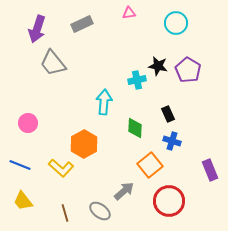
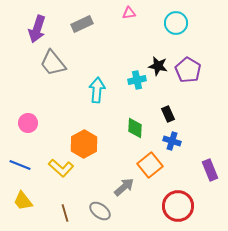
cyan arrow: moved 7 px left, 12 px up
gray arrow: moved 4 px up
red circle: moved 9 px right, 5 px down
